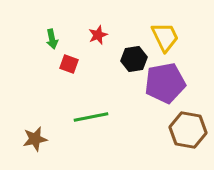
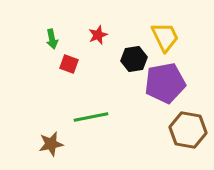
brown star: moved 16 px right, 5 px down
